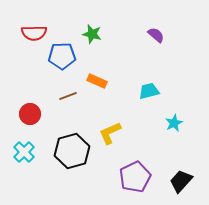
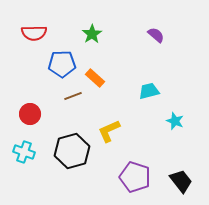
green star: rotated 24 degrees clockwise
blue pentagon: moved 8 px down
orange rectangle: moved 2 px left, 3 px up; rotated 18 degrees clockwise
brown line: moved 5 px right
cyan star: moved 1 px right, 2 px up; rotated 24 degrees counterclockwise
yellow L-shape: moved 1 px left, 2 px up
cyan cross: rotated 25 degrees counterclockwise
purple pentagon: rotated 28 degrees counterclockwise
black trapezoid: rotated 100 degrees clockwise
